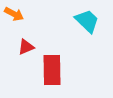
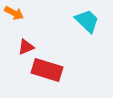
orange arrow: moved 1 px up
red rectangle: moved 5 px left; rotated 72 degrees counterclockwise
